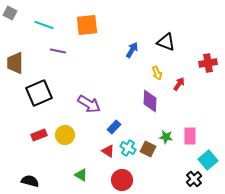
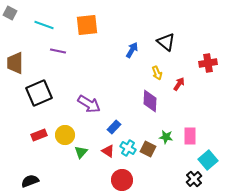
black triangle: rotated 18 degrees clockwise
green triangle: moved 23 px up; rotated 40 degrees clockwise
black semicircle: rotated 36 degrees counterclockwise
